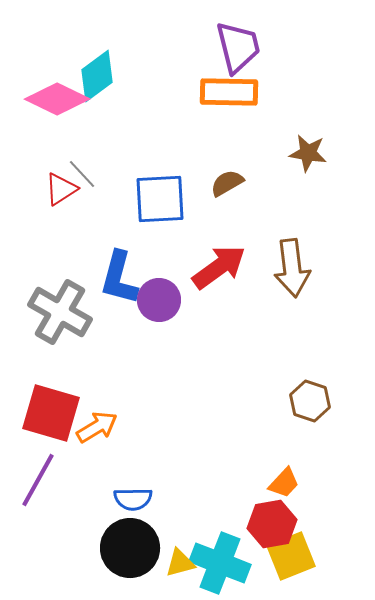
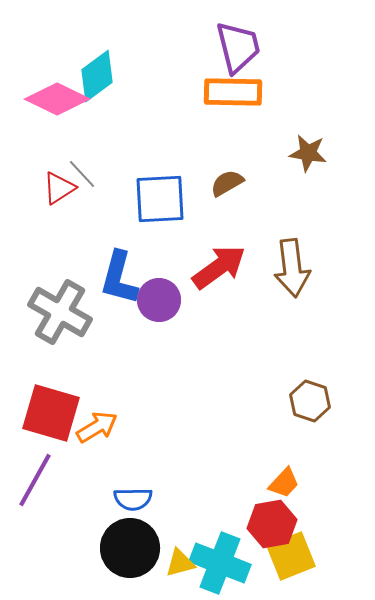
orange rectangle: moved 4 px right
red triangle: moved 2 px left, 1 px up
purple line: moved 3 px left
